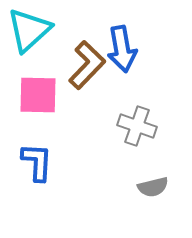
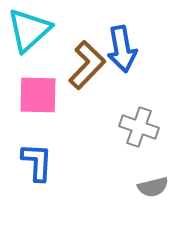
gray cross: moved 2 px right, 1 px down
